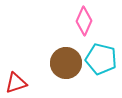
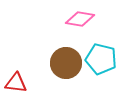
pink diamond: moved 4 px left, 2 px up; rotated 76 degrees clockwise
red triangle: rotated 25 degrees clockwise
